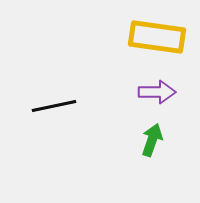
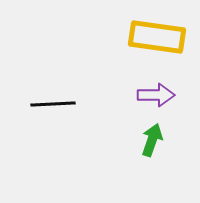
purple arrow: moved 1 px left, 3 px down
black line: moved 1 px left, 2 px up; rotated 9 degrees clockwise
